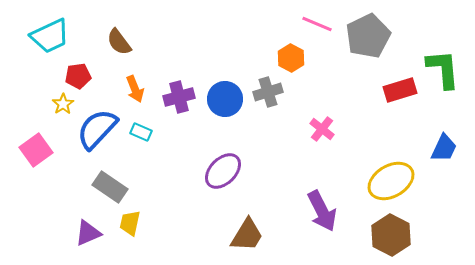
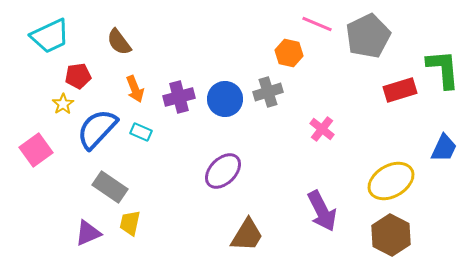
orange hexagon: moved 2 px left, 5 px up; rotated 16 degrees counterclockwise
